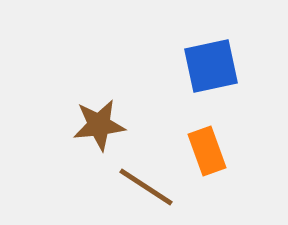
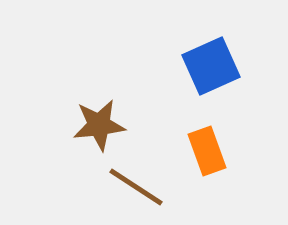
blue square: rotated 12 degrees counterclockwise
brown line: moved 10 px left
